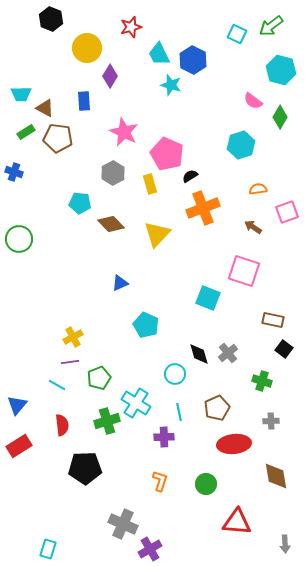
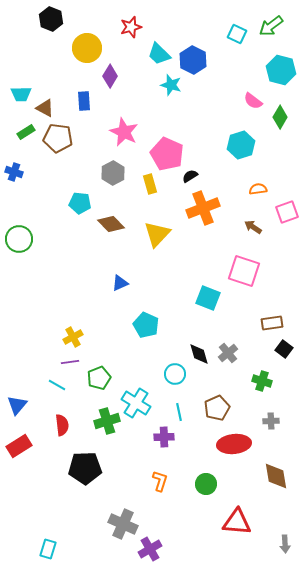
cyan trapezoid at (159, 54): rotated 20 degrees counterclockwise
brown rectangle at (273, 320): moved 1 px left, 3 px down; rotated 20 degrees counterclockwise
